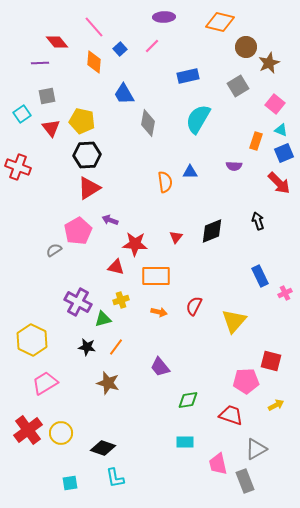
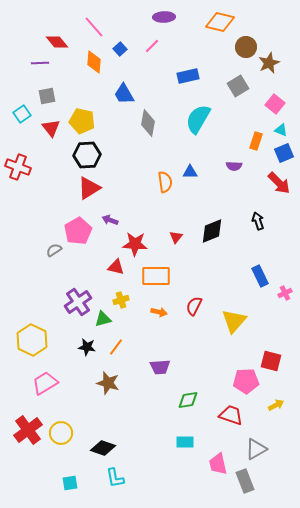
purple cross at (78, 302): rotated 28 degrees clockwise
purple trapezoid at (160, 367): rotated 55 degrees counterclockwise
